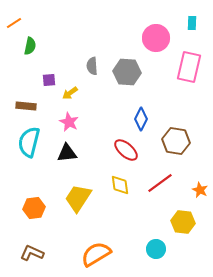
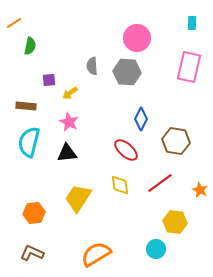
pink circle: moved 19 px left
orange hexagon: moved 5 px down
yellow hexagon: moved 8 px left
